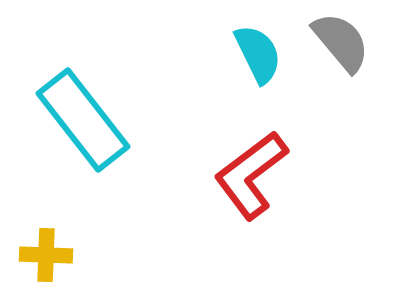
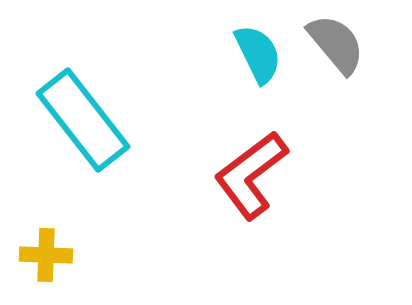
gray semicircle: moved 5 px left, 2 px down
